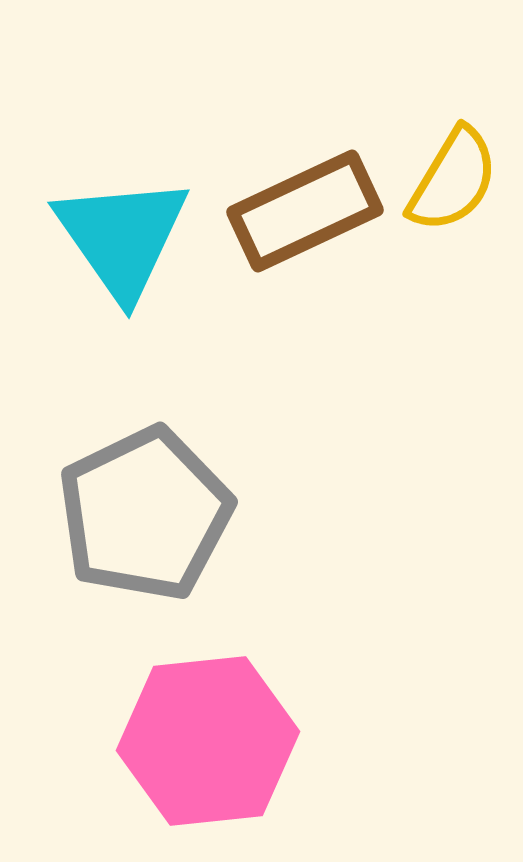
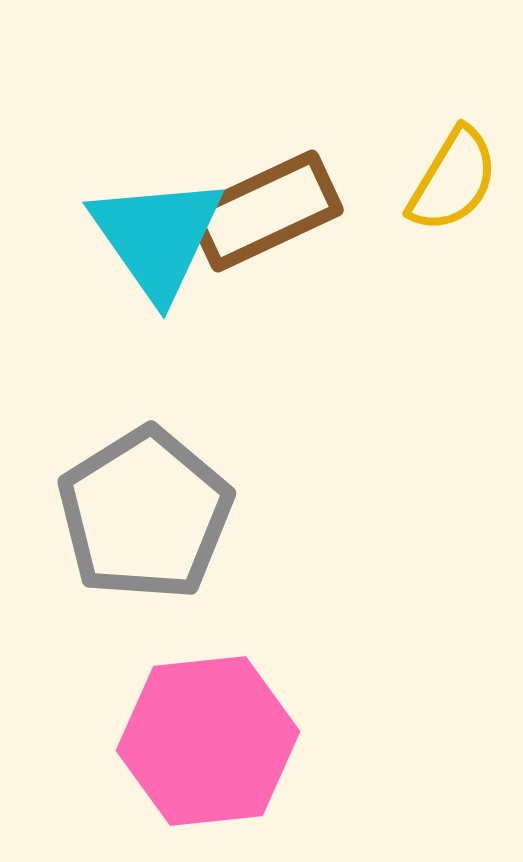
brown rectangle: moved 40 px left
cyan triangle: moved 35 px right
gray pentagon: rotated 6 degrees counterclockwise
